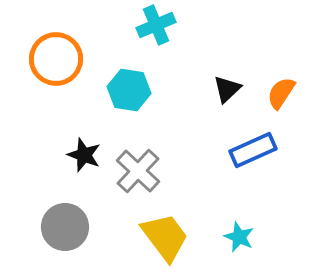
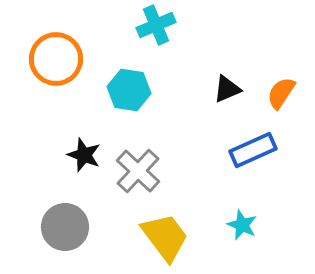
black triangle: rotated 20 degrees clockwise
cyan star: moved 3 px right, 12 px up
